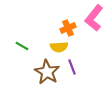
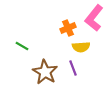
yellow semicircle: moved 22 px right
purple line: moved 1 px right, 1 px down
brown star: moved 2 px left
